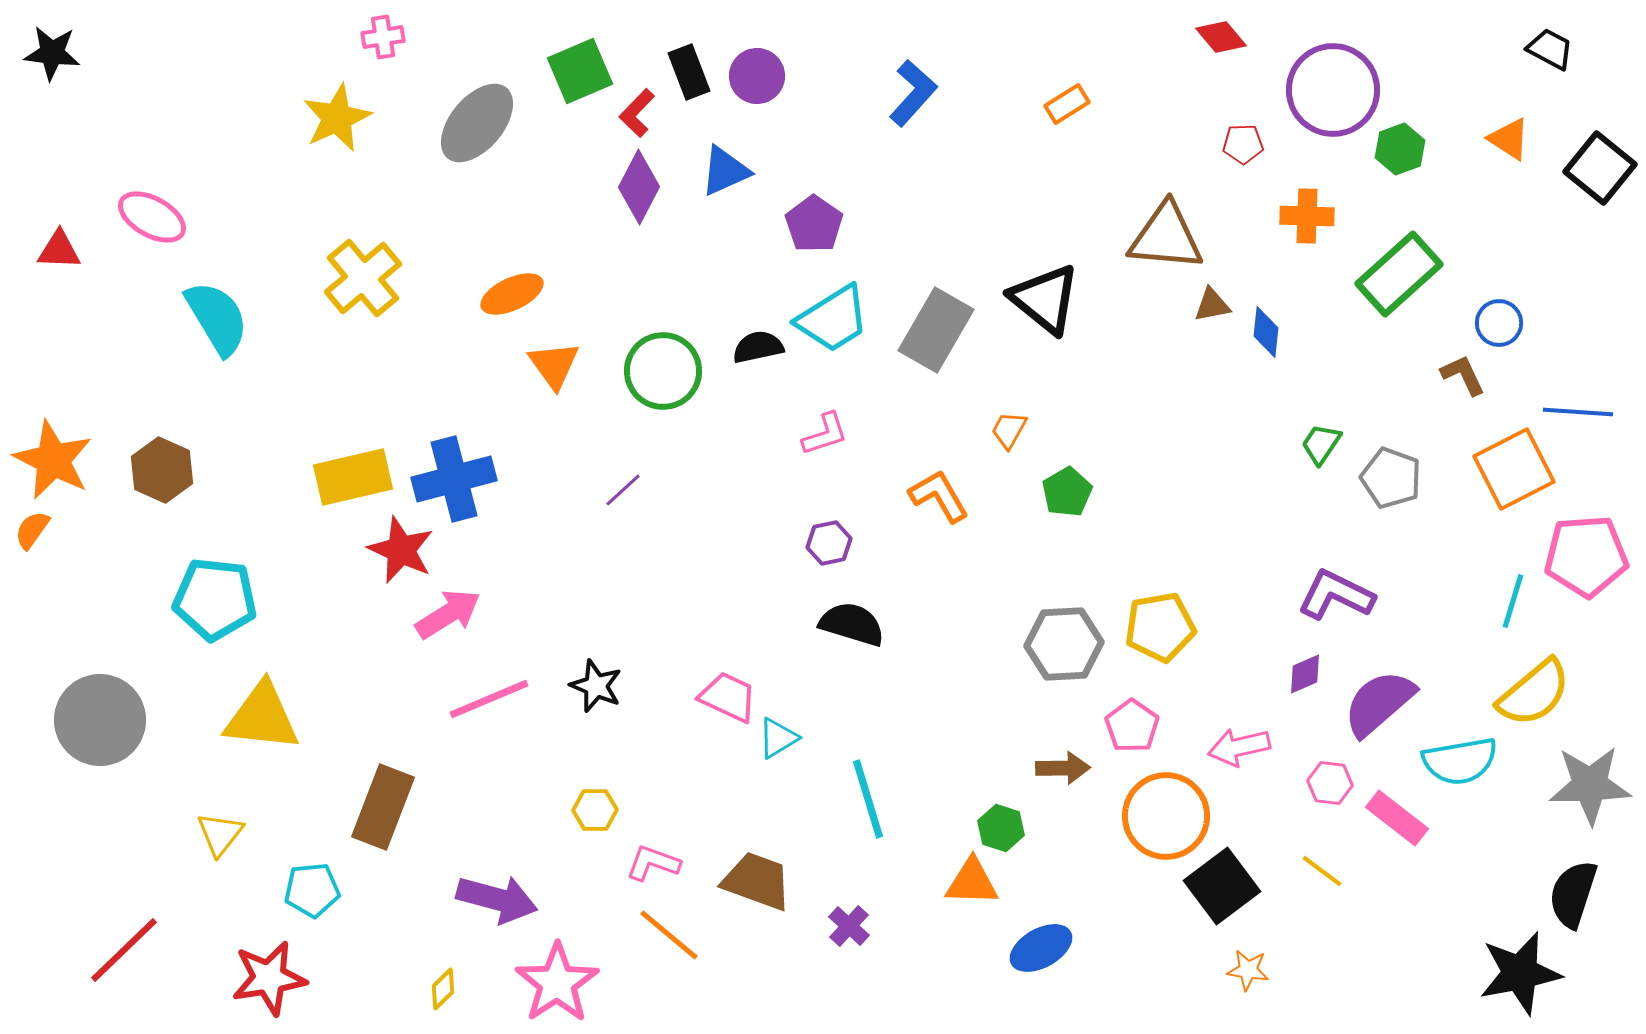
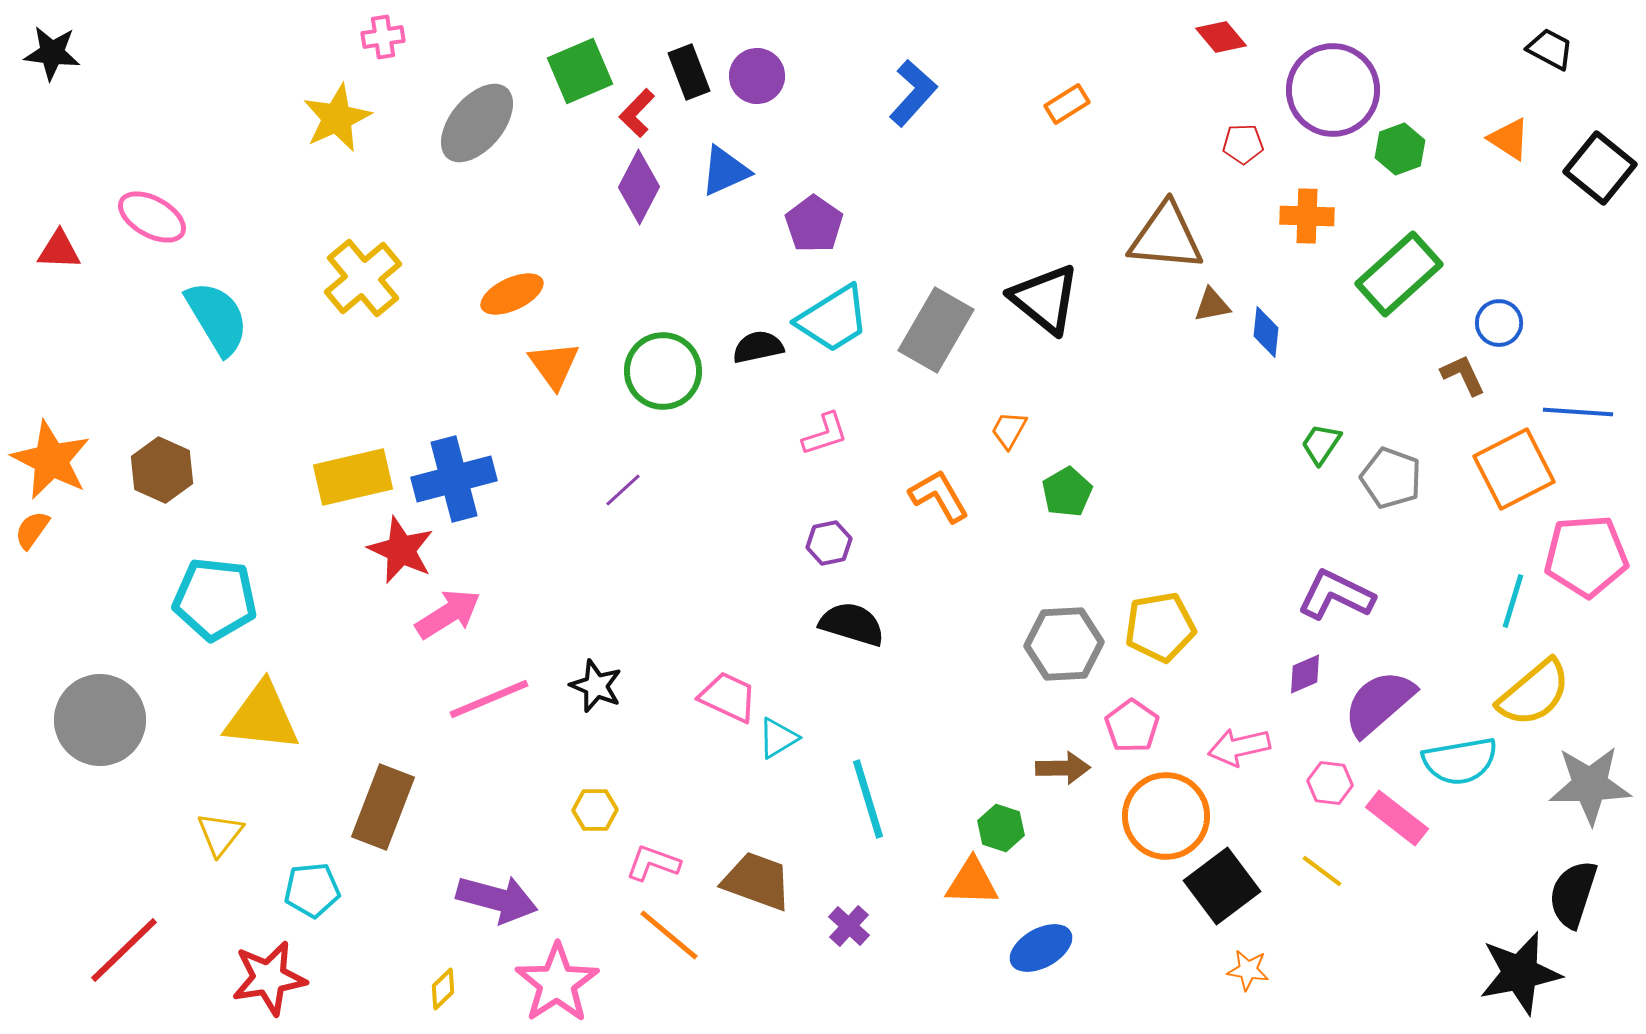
orange star at (53, 460): moved 2 px left
